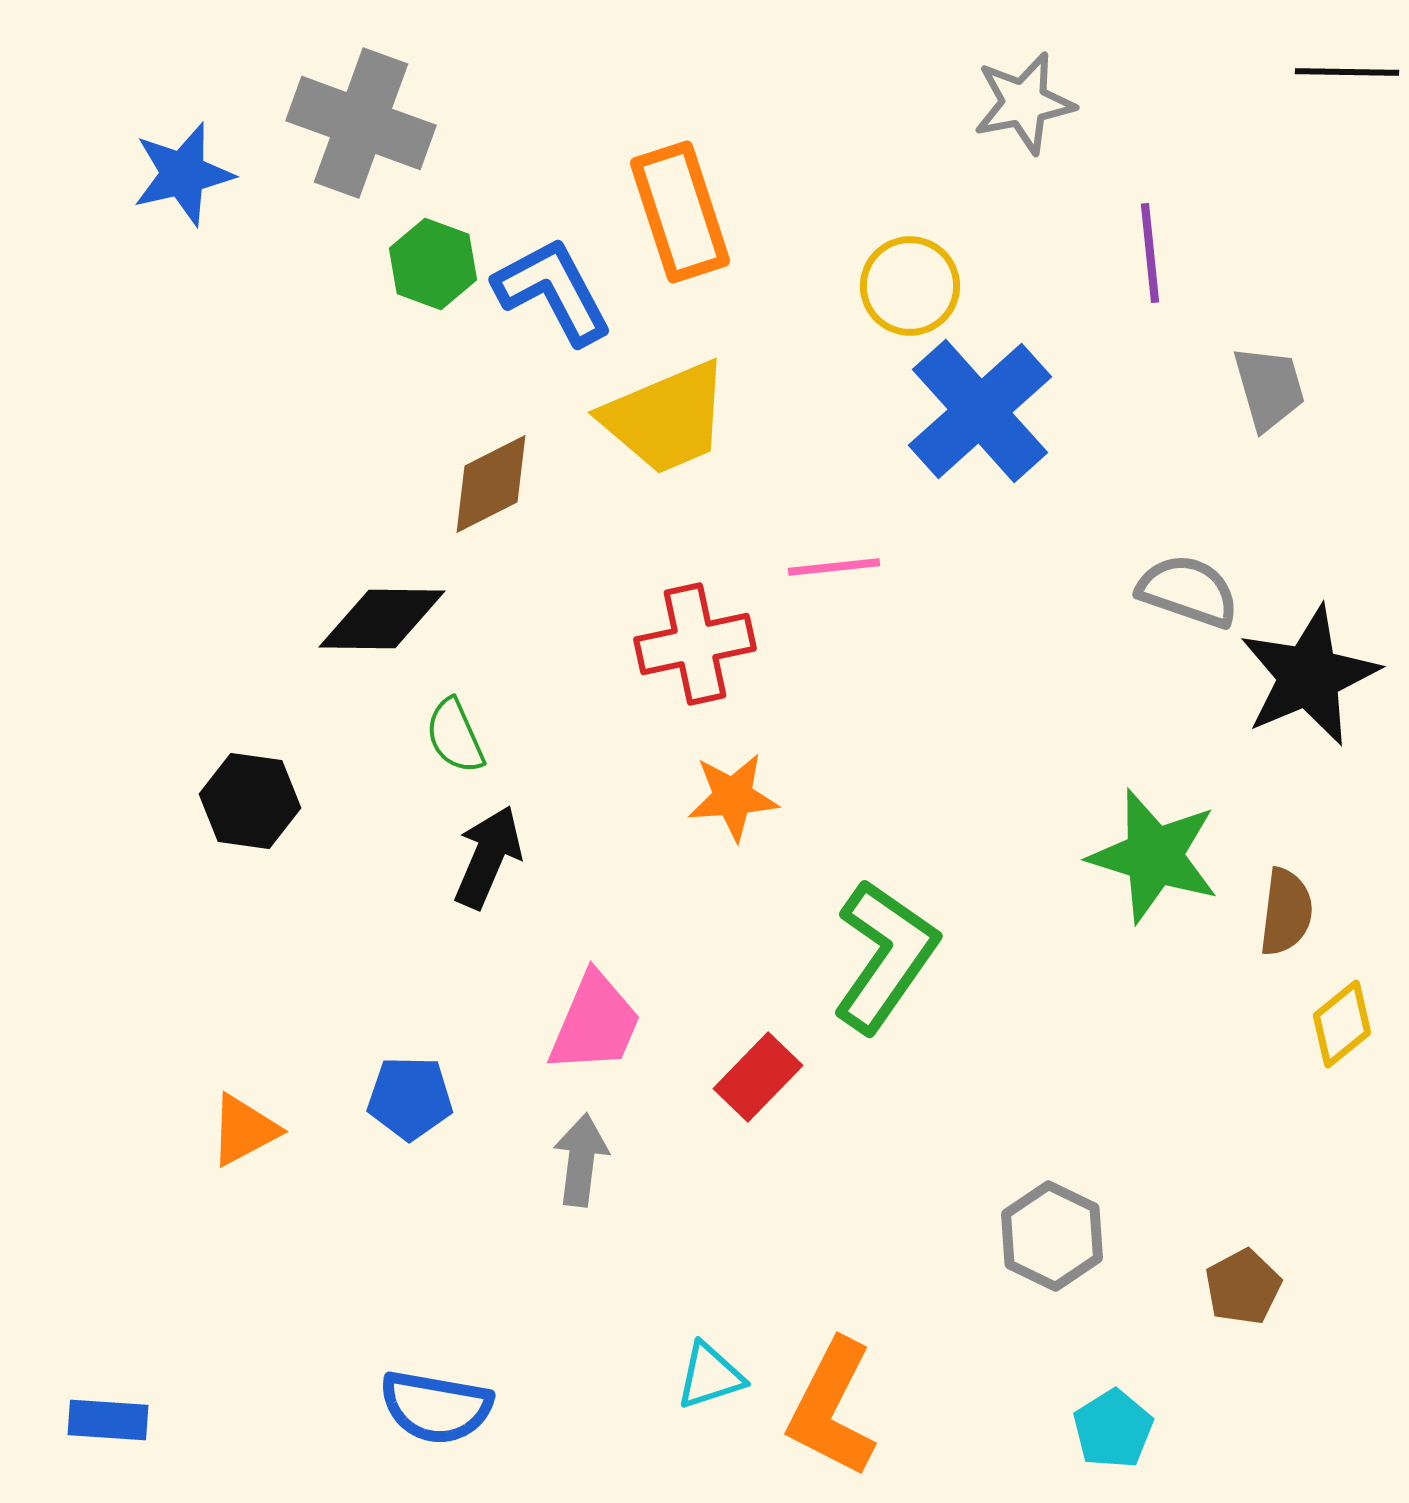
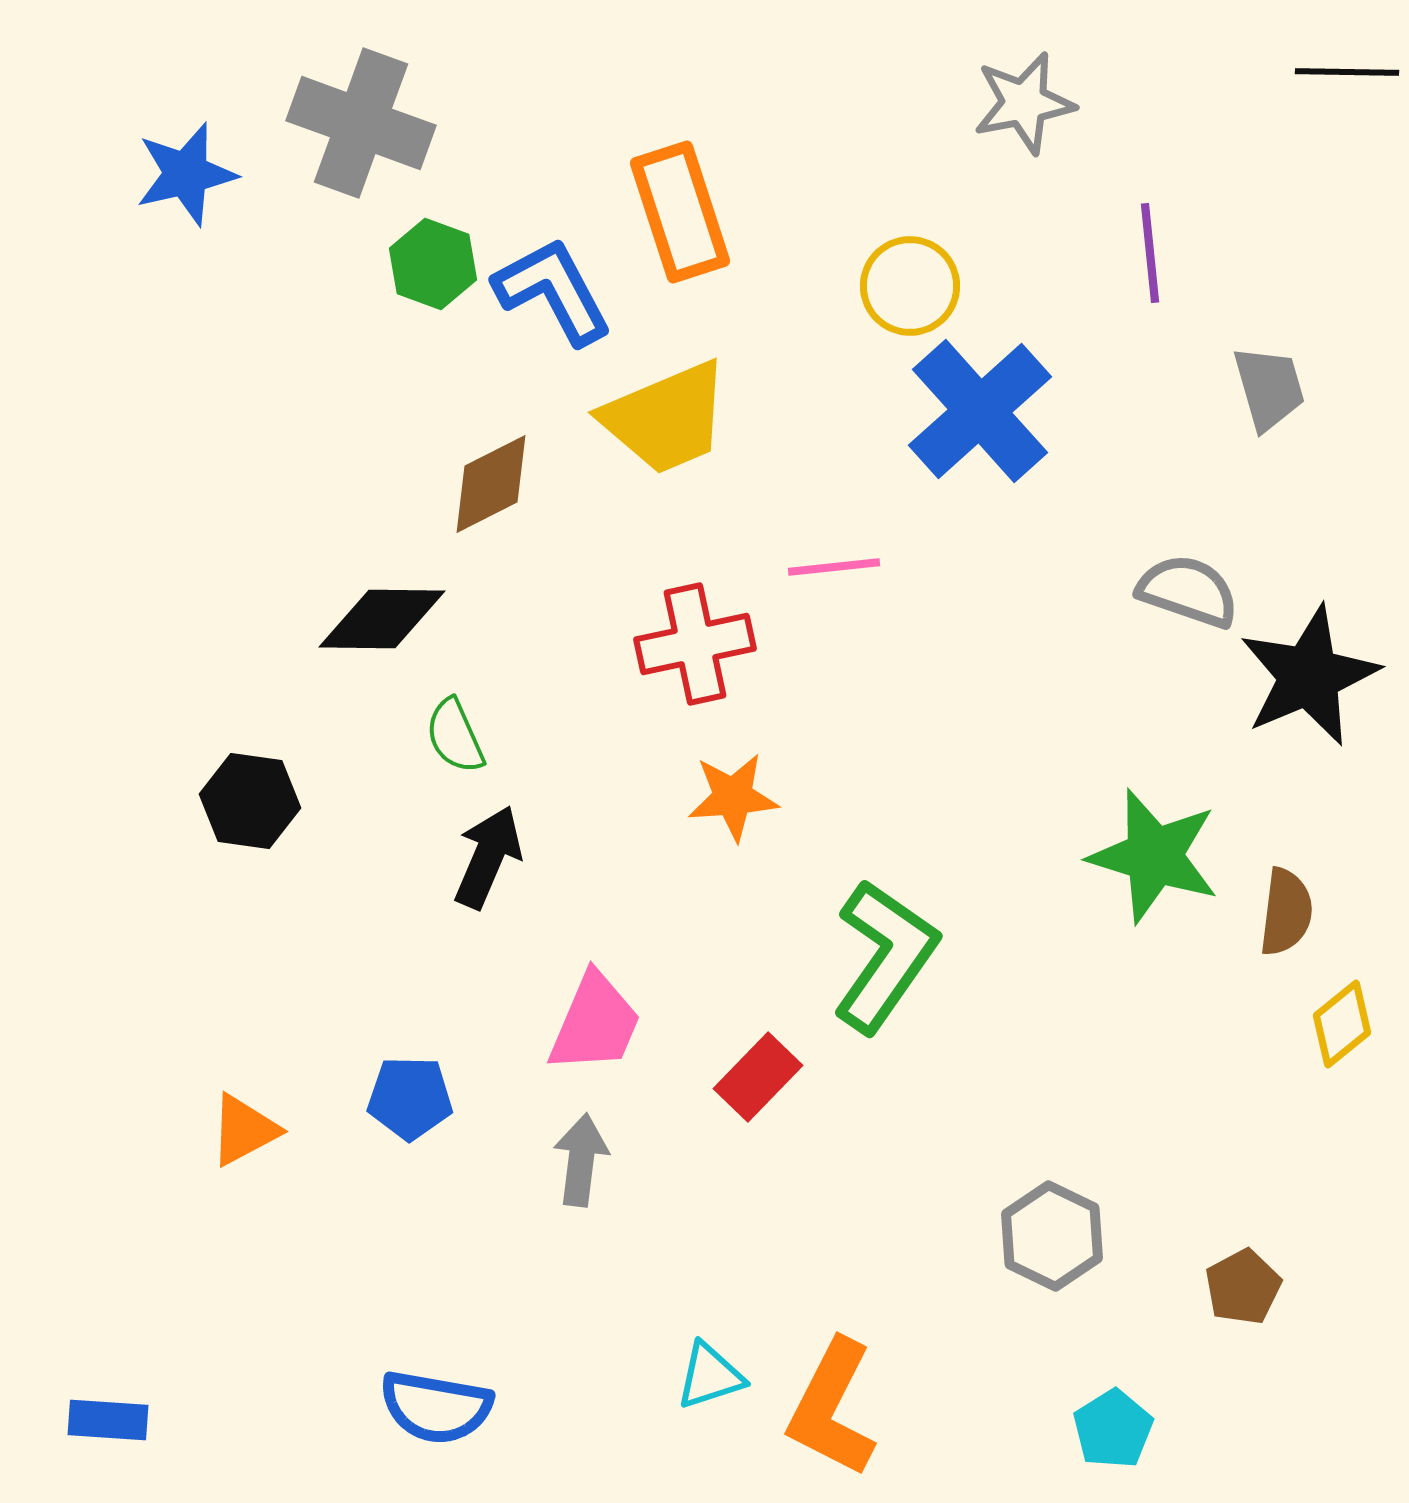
blue star: moved 3 px right
